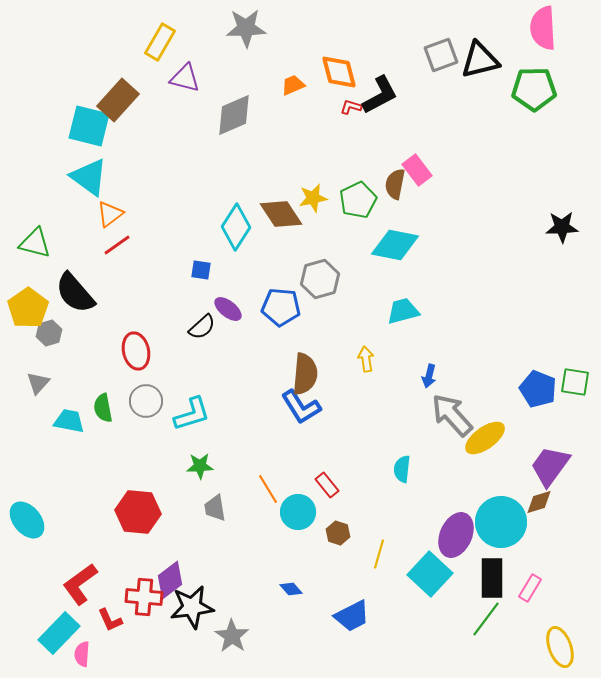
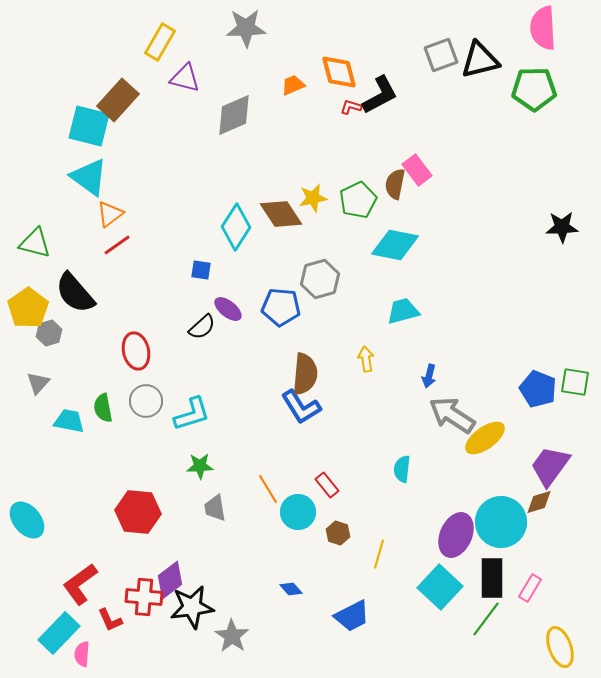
gray arrow at (452, 415): rotated 15 degrees counterclockwise
cyan square at (430, 574): moved 10 px right, 13 px down
